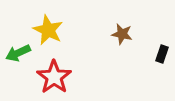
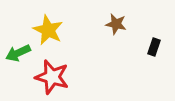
brown star: moved 6 px left, 10 px up
black rectangle: moved 8 px left, 7 px up
red star: moved 2 px left; rotated 20 degrees counterclockwise
